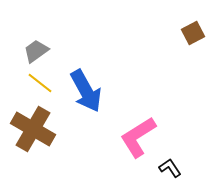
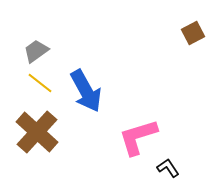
brown cross: moved 4 px right, 3 px down; rotated 12 degrees clockwise
pink L-shape: rotated 15 degrees clockwise
black L-shape: moved 2 px left
